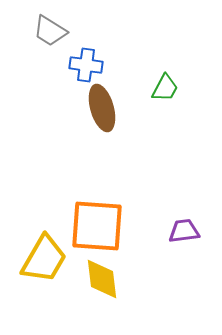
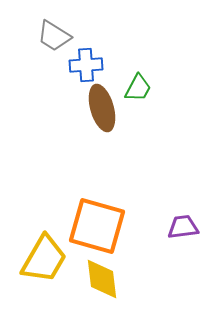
gray trapezoid: moved 4 px right, 5 px down
blue cross: rotated 12 degrees counterclockwise
green trapezoid: moved 27 px left
orange square: rotated 12 degrees clockwise
purple trapezoid: moved 1 px left, 4 px up
